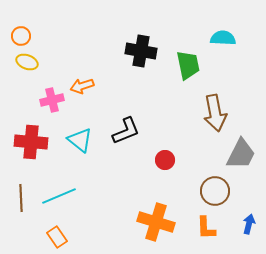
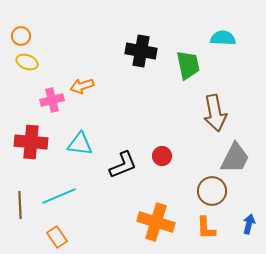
black L-shape: moved 3 px left, 34 px down
cyan triangle: moved 4 px down; rotated 32 degrees counterclockwise
gray trapezoid: moved 6 px left, 4 px down
red circle: moved 3 px left, 4 px up
brown circle: moved 3 px left
brown line: moved 1 px left, 7 px down
